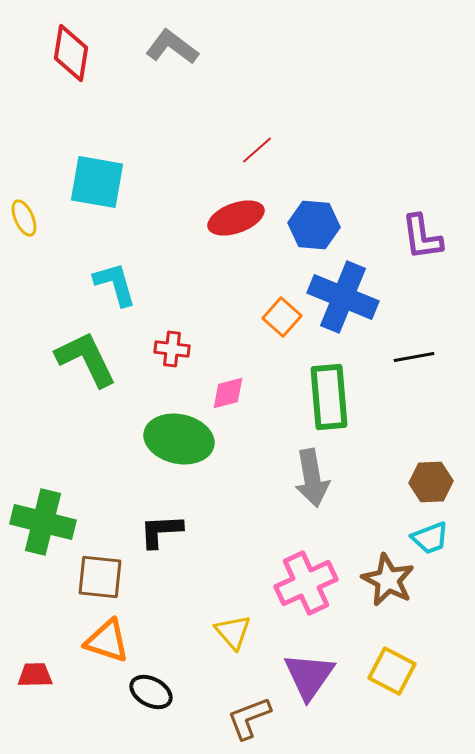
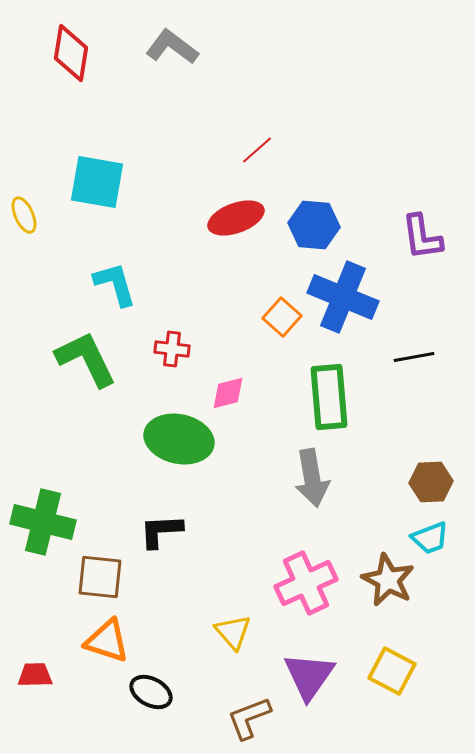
yellow ellipse: moved 3 px up
